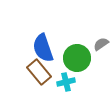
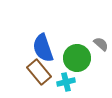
gray semicircle: rotated 77 degrees clockwise
